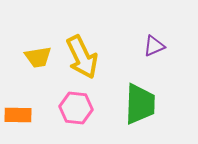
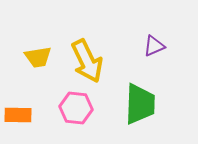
yellow arrow: moved 5 px right, 4 px down
